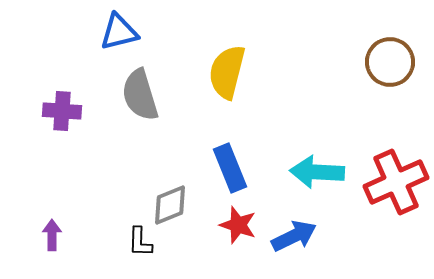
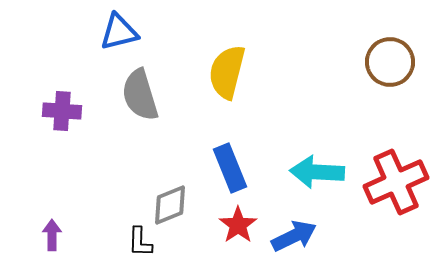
red star: rotated 18 degrees clockwise
